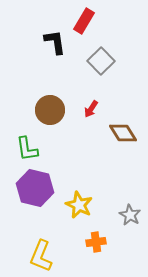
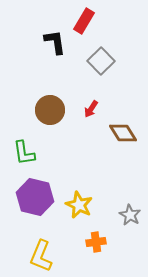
green L-shape: moved 3 px left, 4 px down
purple hexagon: moved 9 px down
